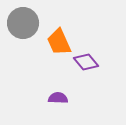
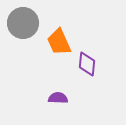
purple diamond: moved 1 px right, 2 px down; rotated 45 degrees clockwise
